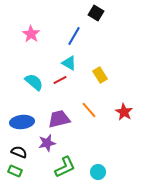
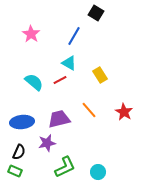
black semicircle: rotated 91 degrees clockwise
